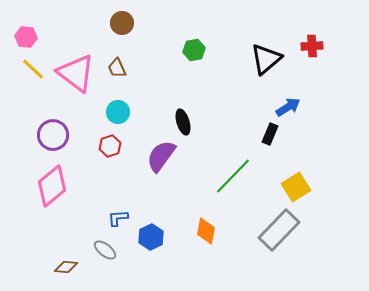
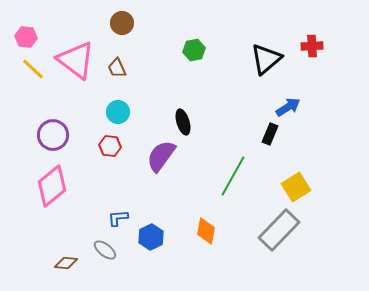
pink triangle: moved 13 px up
red hexagon: rotated 25 degrees clockwise
green line: rotated 15 degrees counterclockwise
brown diamond: moved 4 px up
